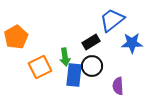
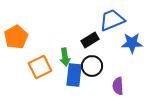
blue trapezoid: rotated 16 degrees clockwise
black rectangle: moved 1 px left, 2 px up
